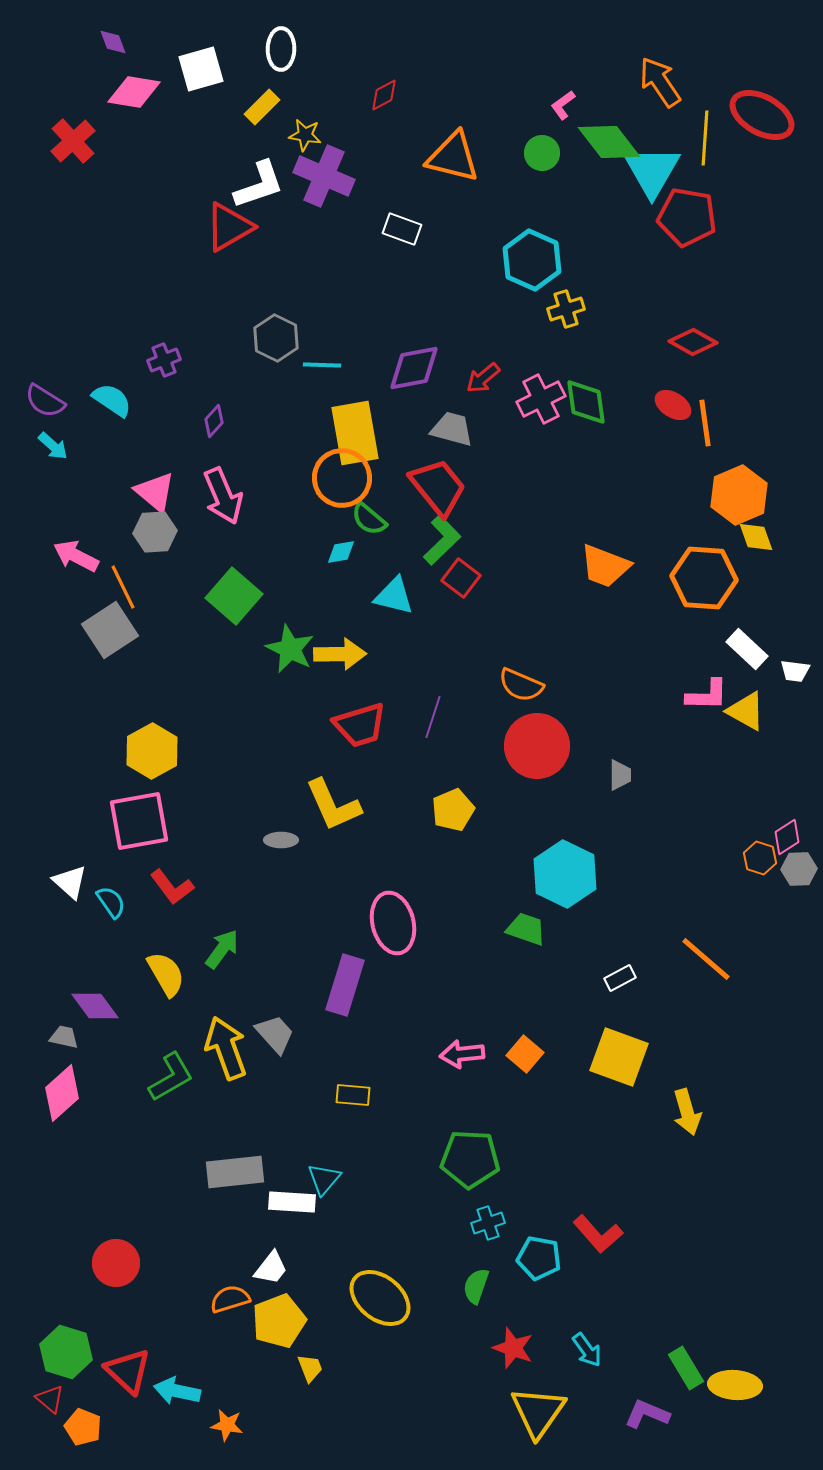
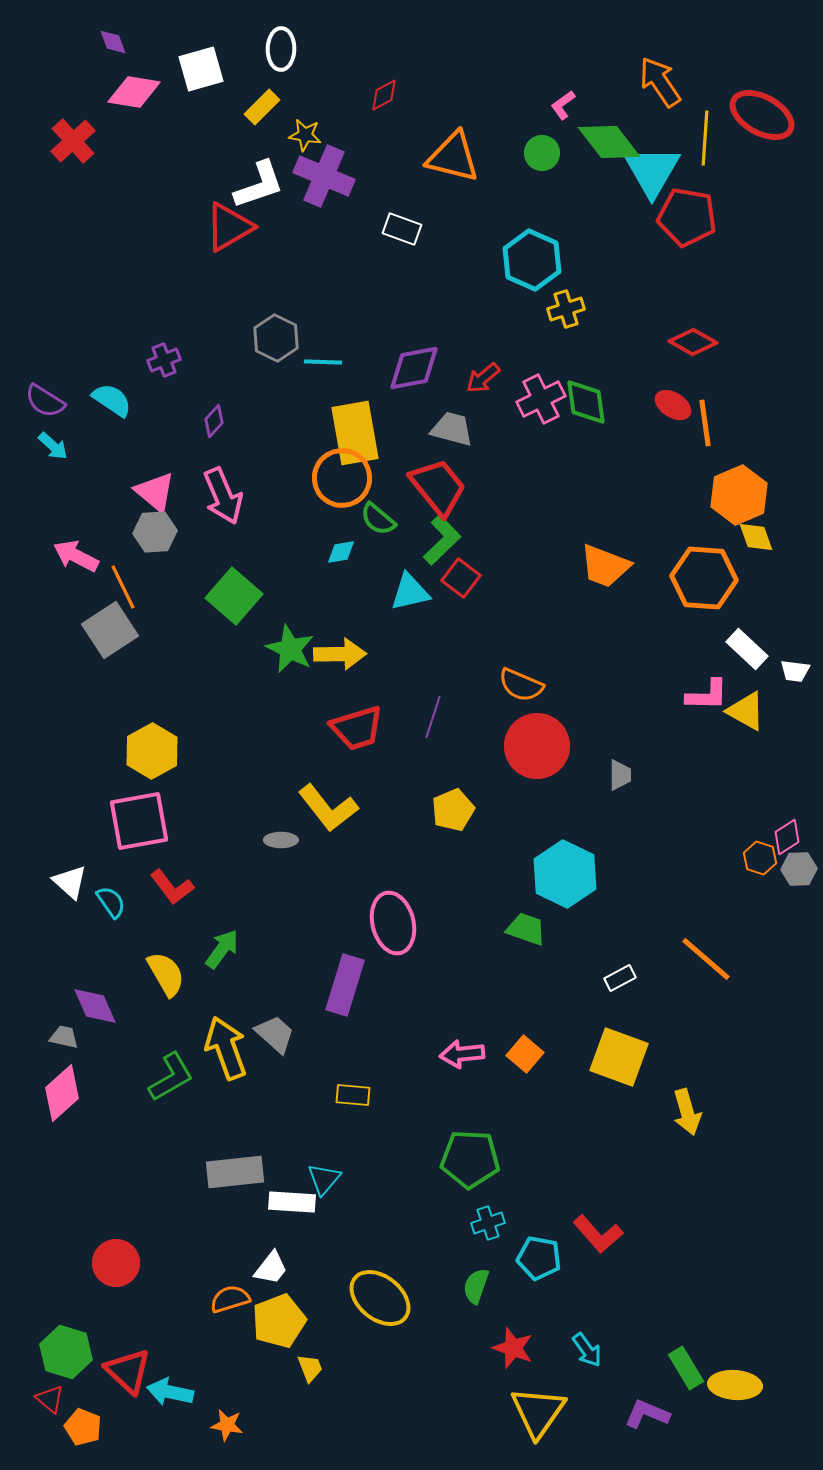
cyan line at (322, 365): moved 1 px right, 3 px up
green semicircle at (369, 519): moved 9 px right
cyan triangle at (394, 596): moved 16 px right, 4 px up; rotated 27 degrees counterclockwise
red trapezoid at (360, 725): moved 3 px left, 3 px down
yellow L-shape at (333, 805): moved 5 px left, 3 px down; rotated 14 degrees counterclockwise
purple diamond at (95, 1006): rotated 12 degrees clockwise
gray trapezoid at (275, 1034): rotated 6 degrees counterclockwise
cyan arrow at (177, 1391): moved 7 px left, 1 px down
